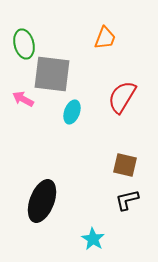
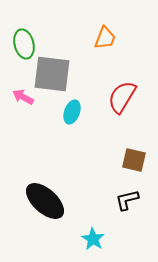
pink arrow: moved 2 px up
brown square: moved 9 px right, 5 px up
black ellipse: moved 3 px right; rotated 69 degrees counterclockwise
